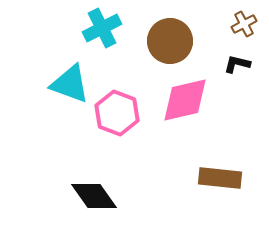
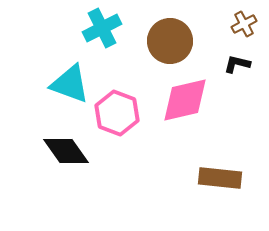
black diamond: moved 28 px left, 45 px up
